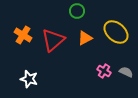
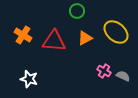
red triangle: moved 1 px right, 1 px down; rotated 45 degrees clockwise
gray semicircle: moved 3 px left, 4 px down
